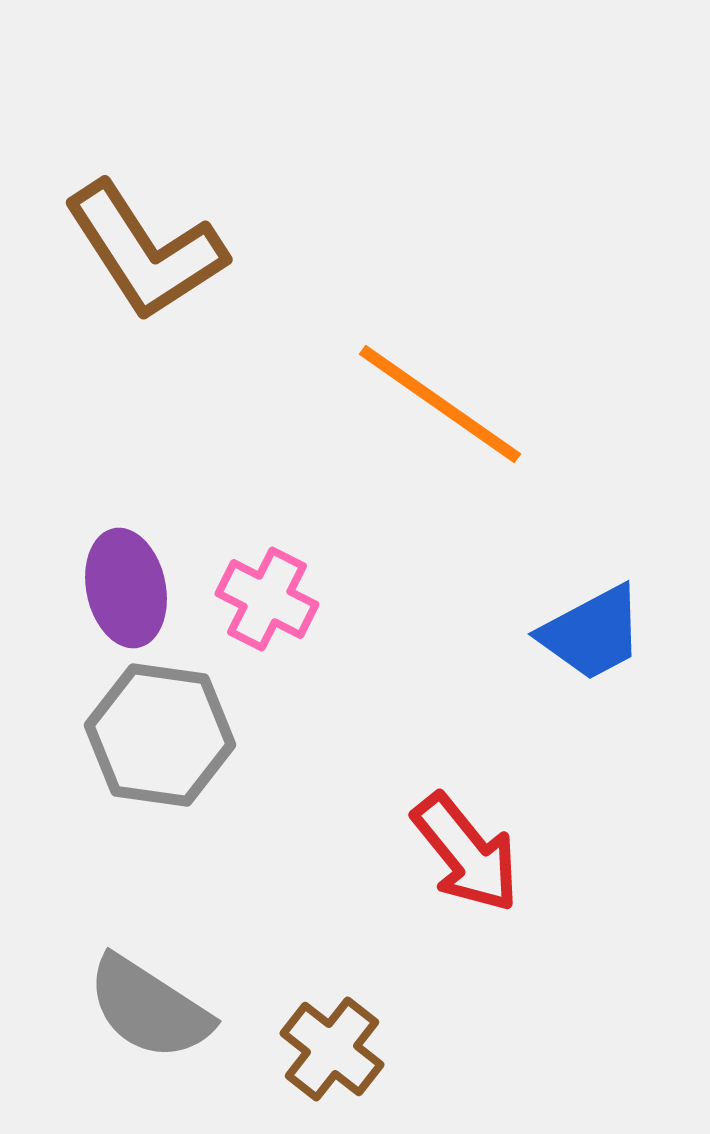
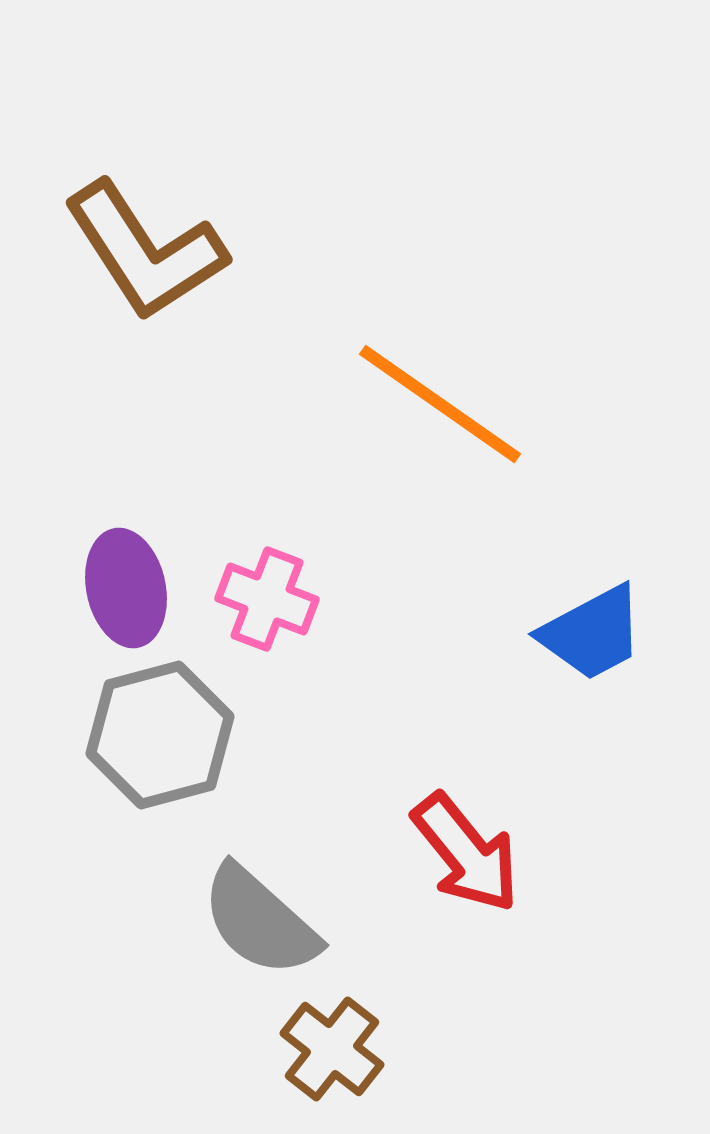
pink cross: rotated 6 degrees counterclockwise
gray hexagon: rotated 23 degrees counterclockwise
gray semicircle: moved 111 px right, 87 px up; rotated 9 degrees clockwise
